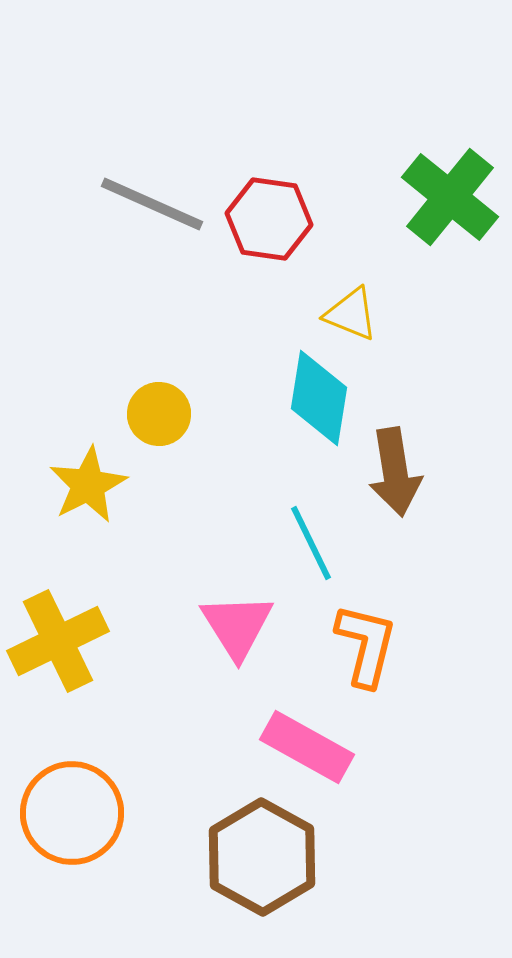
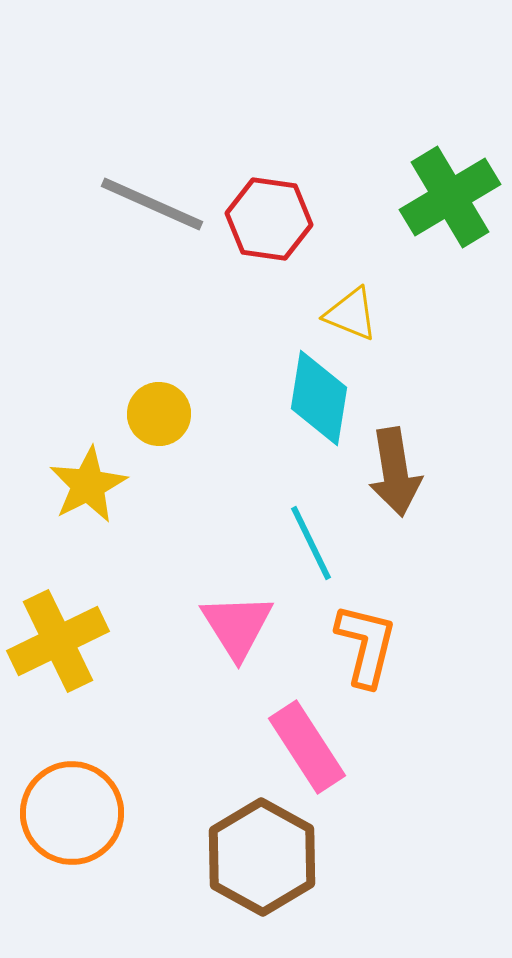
green cross: rotated 20 degrees clockwise
pink rectangle: rotated 28 degrees clockwise
